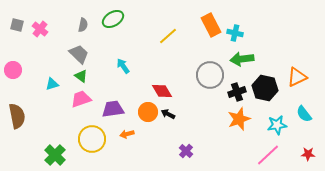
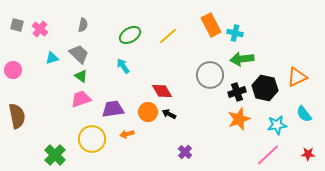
green ellipse: moved 17 px right, 16 px down
cyan triangle: moved 26 px up
black arrow: moved 1 px right
purple cross: moved 1 px left, 1 px down
